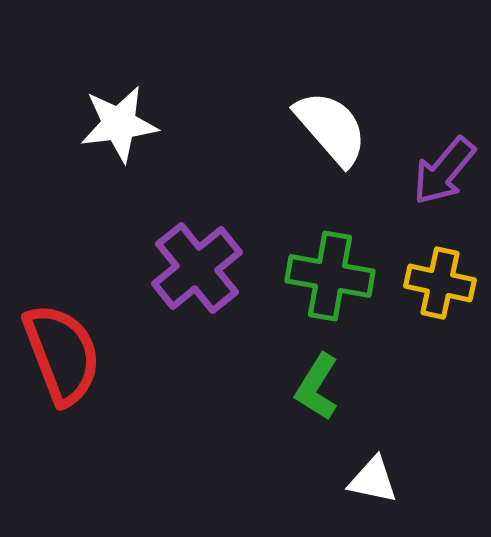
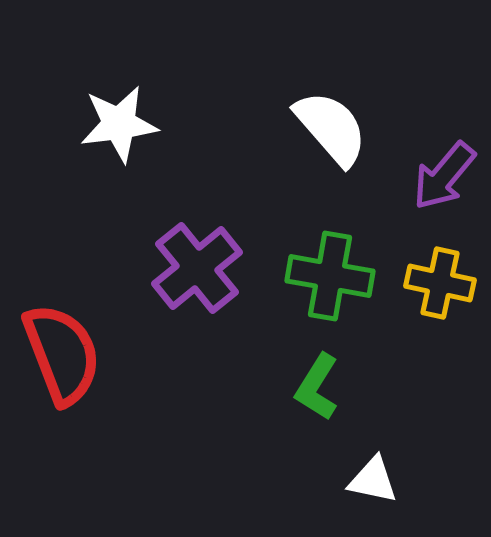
purple arrow: moved 5 px down
